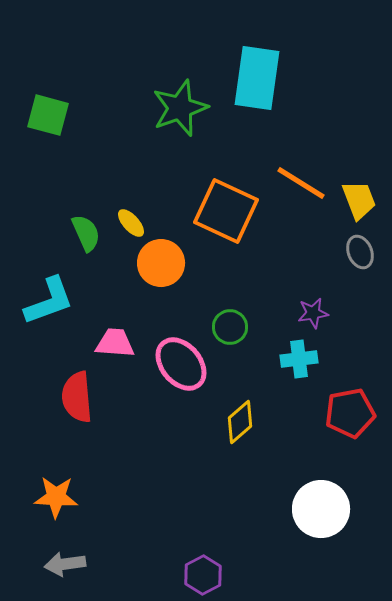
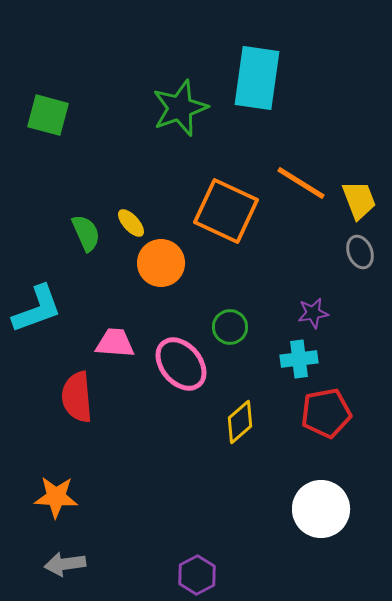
cyan L-shape: moved 12 px left, 8 px down
red pentagon: moved 24 px left
purple hexagon: moved 6 px left
